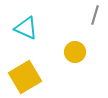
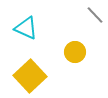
gray line: rotated 60 degrees counterclockwise
yellow square: moved 5 px right, 1 px up; rotated 12 degrees counterclockwise
